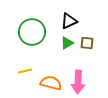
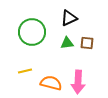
black triangle: moved 3 px up
green triangle: rotated 24 degrees clockwise
